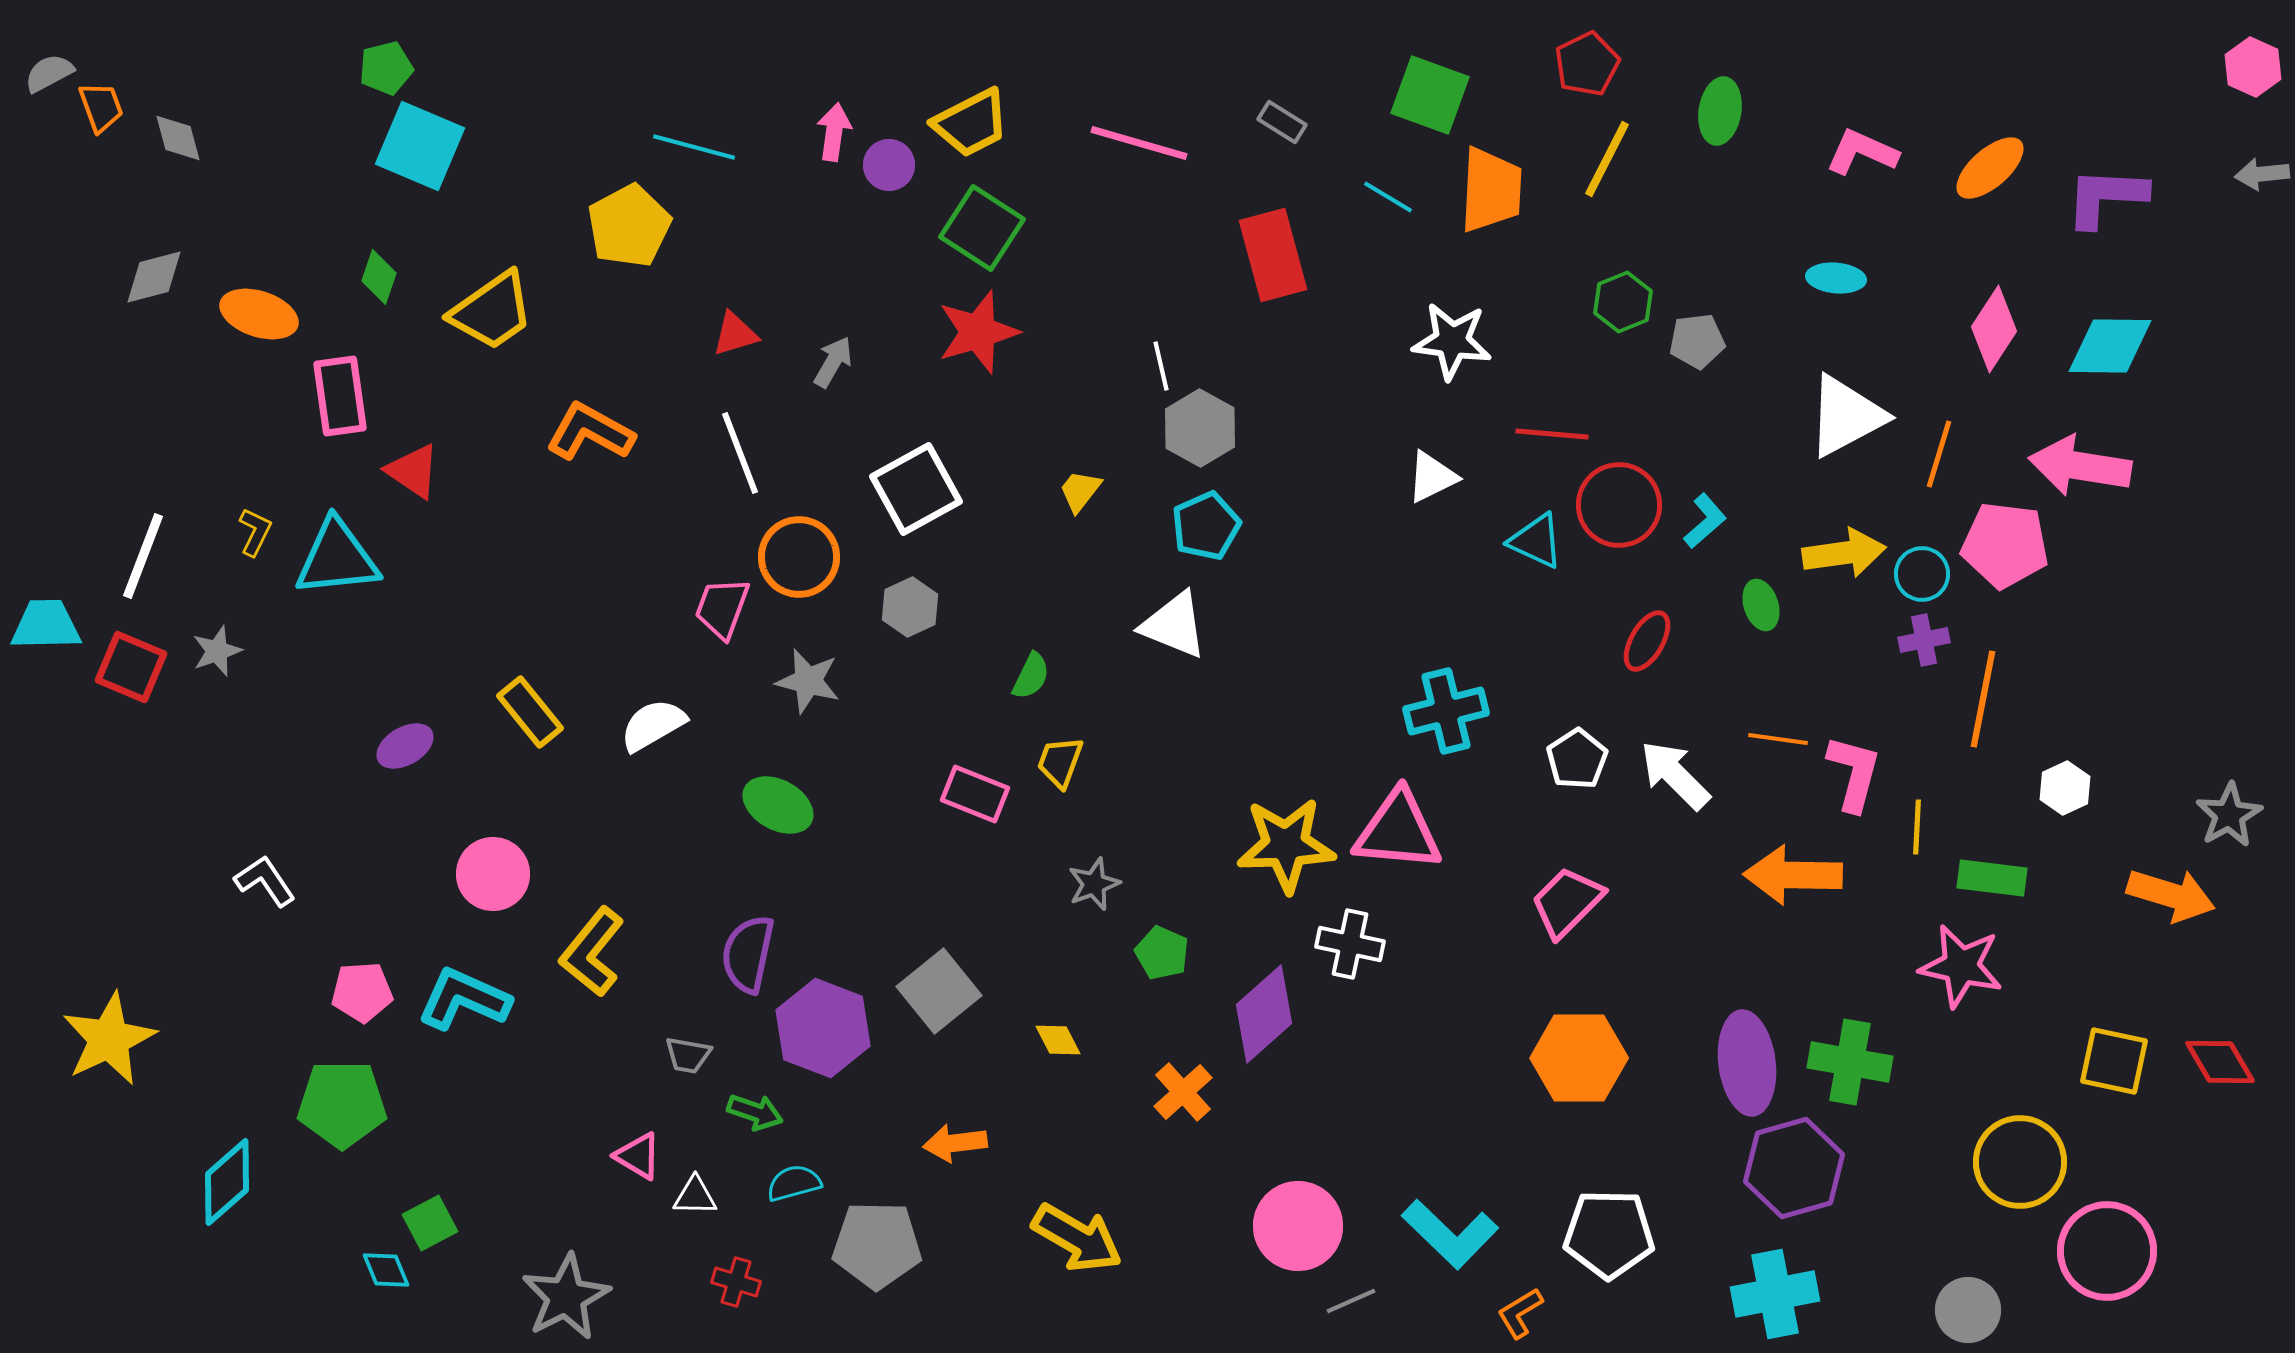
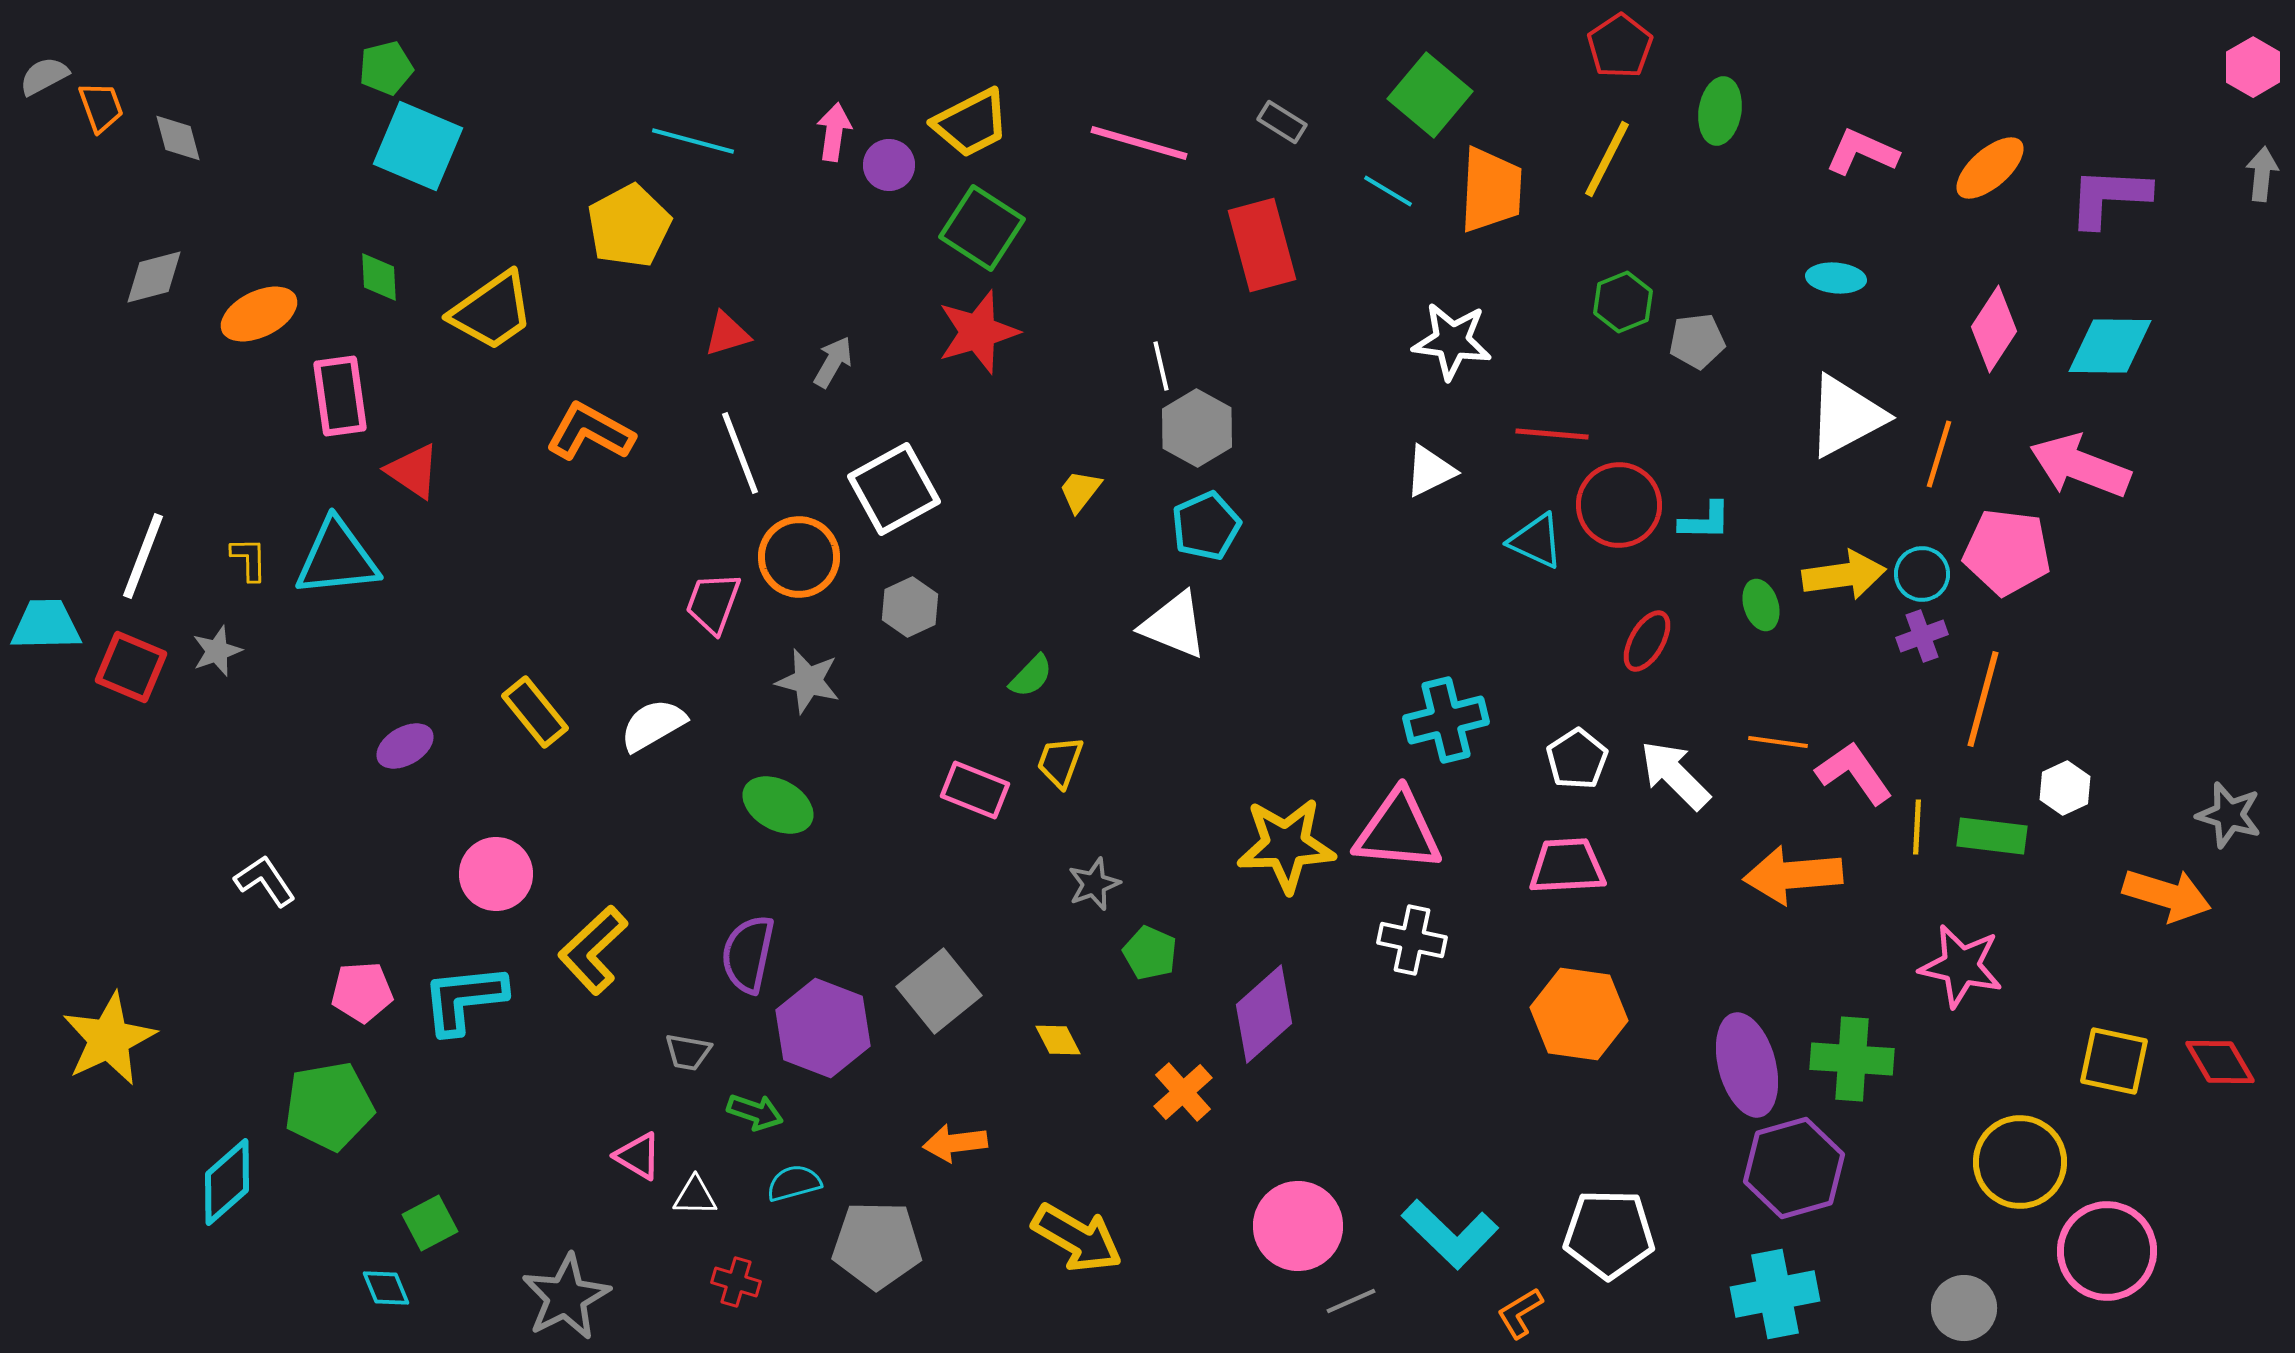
red pentagon at (1587, 64): moved 33 px right, 18 px up; rotated 8 degrees counterclockwise
pink hexagon at (2253, 67): rotated 6 degrees clockwise
gray semicircle at (49, 73): moved 5 px left, 3 px down
green square at (1430, 95): rotated 20 degrees clockwise
cyan square at (420, 146): moved 2 px left
cyan line at (694, 147): moved 1 px left, 6 px up
gray arrow at (2262, 174): rotated 102 degrees clockwise
cyan line at (1388, 197): moved 6 px up
purple L-shape at (2106, 197): moved 3 px right
red rectangle at (1273, 255): moved 11 px left, 10 px up
green diamond at (379, 277): rotated 22 degrees counterclockwise
orange ellipse at (259, 314): rotated 44 degrees counterclockwise
red triangle at (735, 334): moved 8 px left
gray hexagon at (1200, 428): moved 3 px left
pink arrow at (2080, 466): rotated 12 degrees clockwise
white triangle at (1432, 477): moved 2 px left, 6 px up
white square at (916, 489): moved 22 px left
cyan L-shape at (1705, 521): rotated 42 degrees clockwise
yellow L-shape at (255, 532): moved 6 px left, 27 px down; rotated 27 degrees counterclockwise
pink pentagon at (2005, 545): moved 2 px right, 7 px down
yellow arrow at (1844, 553): moved 22 px down
pink trapezoid at (722, 608): moved 9 px left, 5 px up
purple cross at (1924, 640): moved 2 px left, 4 px up; rotated 9 degrees counterclockwise
green semicircle at (1031, 676): rotated 18 degrees clockwise
orange line at (1983, 699): rotated 4 degrees clockwise
cyan cross at (1446, 711): moved 9 px down
yellow rectangle at (530, 712): moved 5 px right
orange line at (1778, 739): moved 3 px down
pink L-shape at (1854, 773): rotated 50 degrees counterclockwise
pink rectangle at (975, 794): moved 4 px up
gray star at (2229, 815): rotated 26 degrees counterclockwise
pink circle at (493, 874): moved 3 px right
orange arrow at (1793, 875): rotated 6 degrees counterclockwise
green rectangle at (1992, 878): moved 42 px up
orange arrow at (2171, 895): moved 4 px left
pink trapezoid at (1567, 902): moved 36 px up; rotated 42 degrees clockwise
white cross at (1350, 944): moved 62 px right, 4 px up
yellow L-shape at (592, 952): moved 1 px right, 2 px up; rotated 8 degrees clockwise
green pentagon at (1162, 953): moved 12 px left
cyan L-shape at (464, 999): rotated 30 degrees counterclockwise
gray trapezoid at (688, 1055): moved 3 px up
orange hexagon at (1579, 1058): moved 44 px up; rotated 8 degrees clockwise
green cross at (1850, 1062): moved 2 px right, 3 px up; rotated 6 degrees counterclockwise
purple ellipse at (1747, 1063): moved 2 px down; rotated 8 degrees counterclockwise
green pentagon at (342, 1104): moved 13 px left, 2 px down; rotated 10 degrees counterclockwise
cyan diamond at (386, 1270): moved 18 px down
gray circle at (1968, 1310): moved 4 px left, 2 px up
